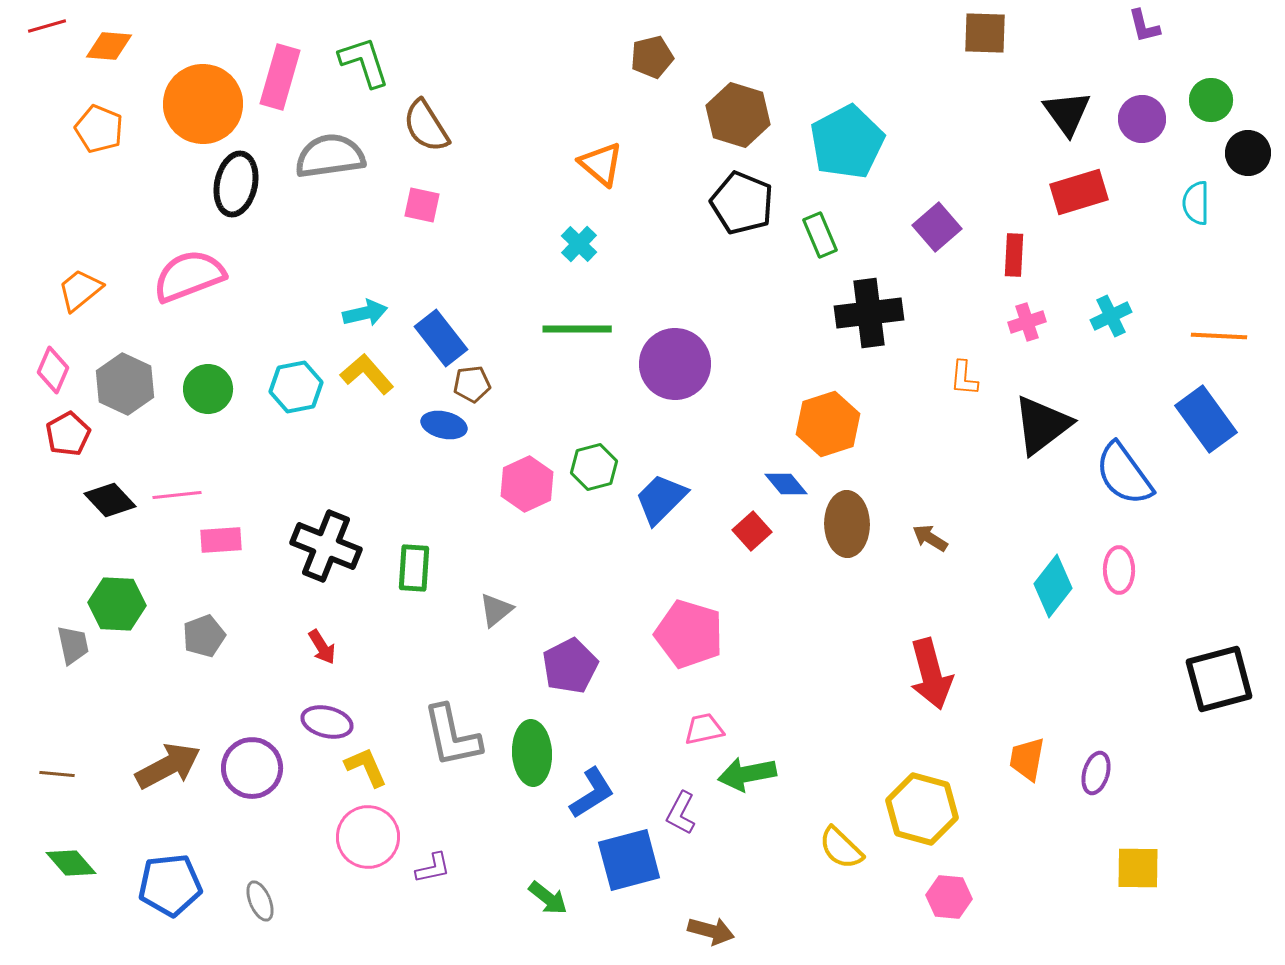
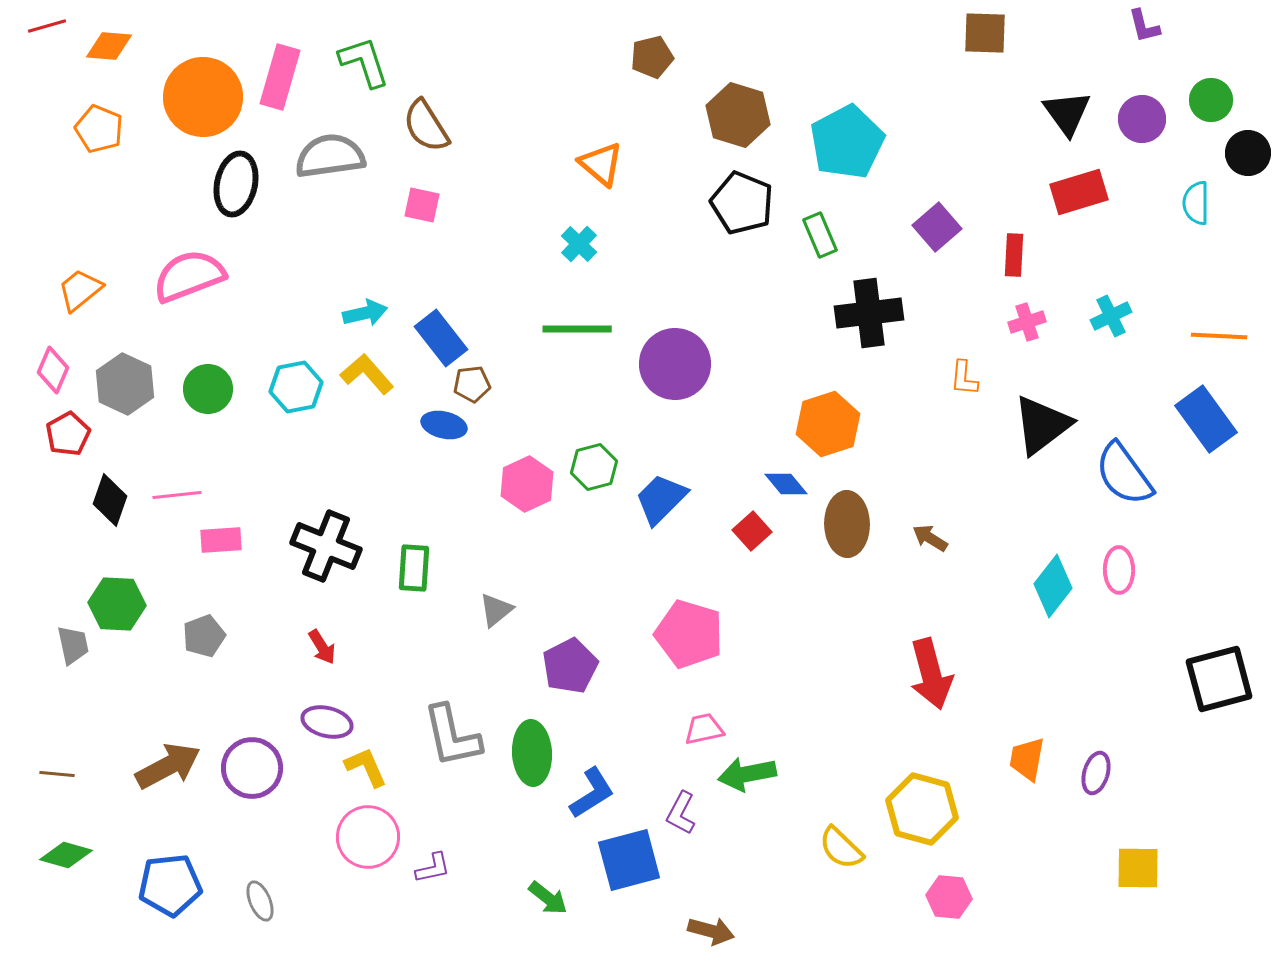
orange circle at (203, 104): moved 7 px up
black diamond at (110, 500): rotated 63 degrees clockwise
green diamond at (71, 863): moved 5 px left, 8 px up; rotated 33 degrees counterclockwise
